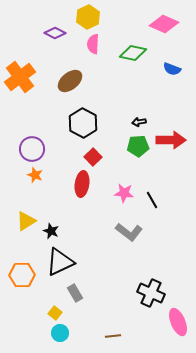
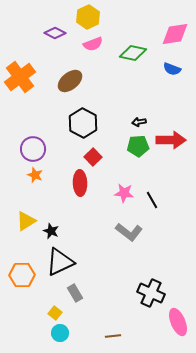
pink diamond: moved 11 px right, 10 px down; rotated 32 degrees counterclockwise
pink semicircle: rotated 114 degrees counterclockwise
purple circle: moved 1 px right
red ellipse: moved 2 px left, 1 px up; rotated 10 degrees counterclockwise
